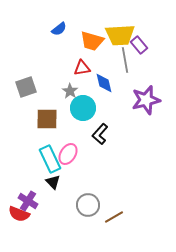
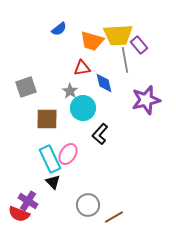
yellow trapezoid: moved 2 px left
